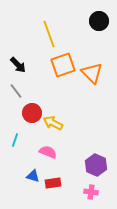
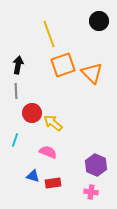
black arrow: rotated 126 degrees counterclockwise
gray line: rotated 35 degrees clockwise
yellow arrow: rotated 12 degrees clockwise
